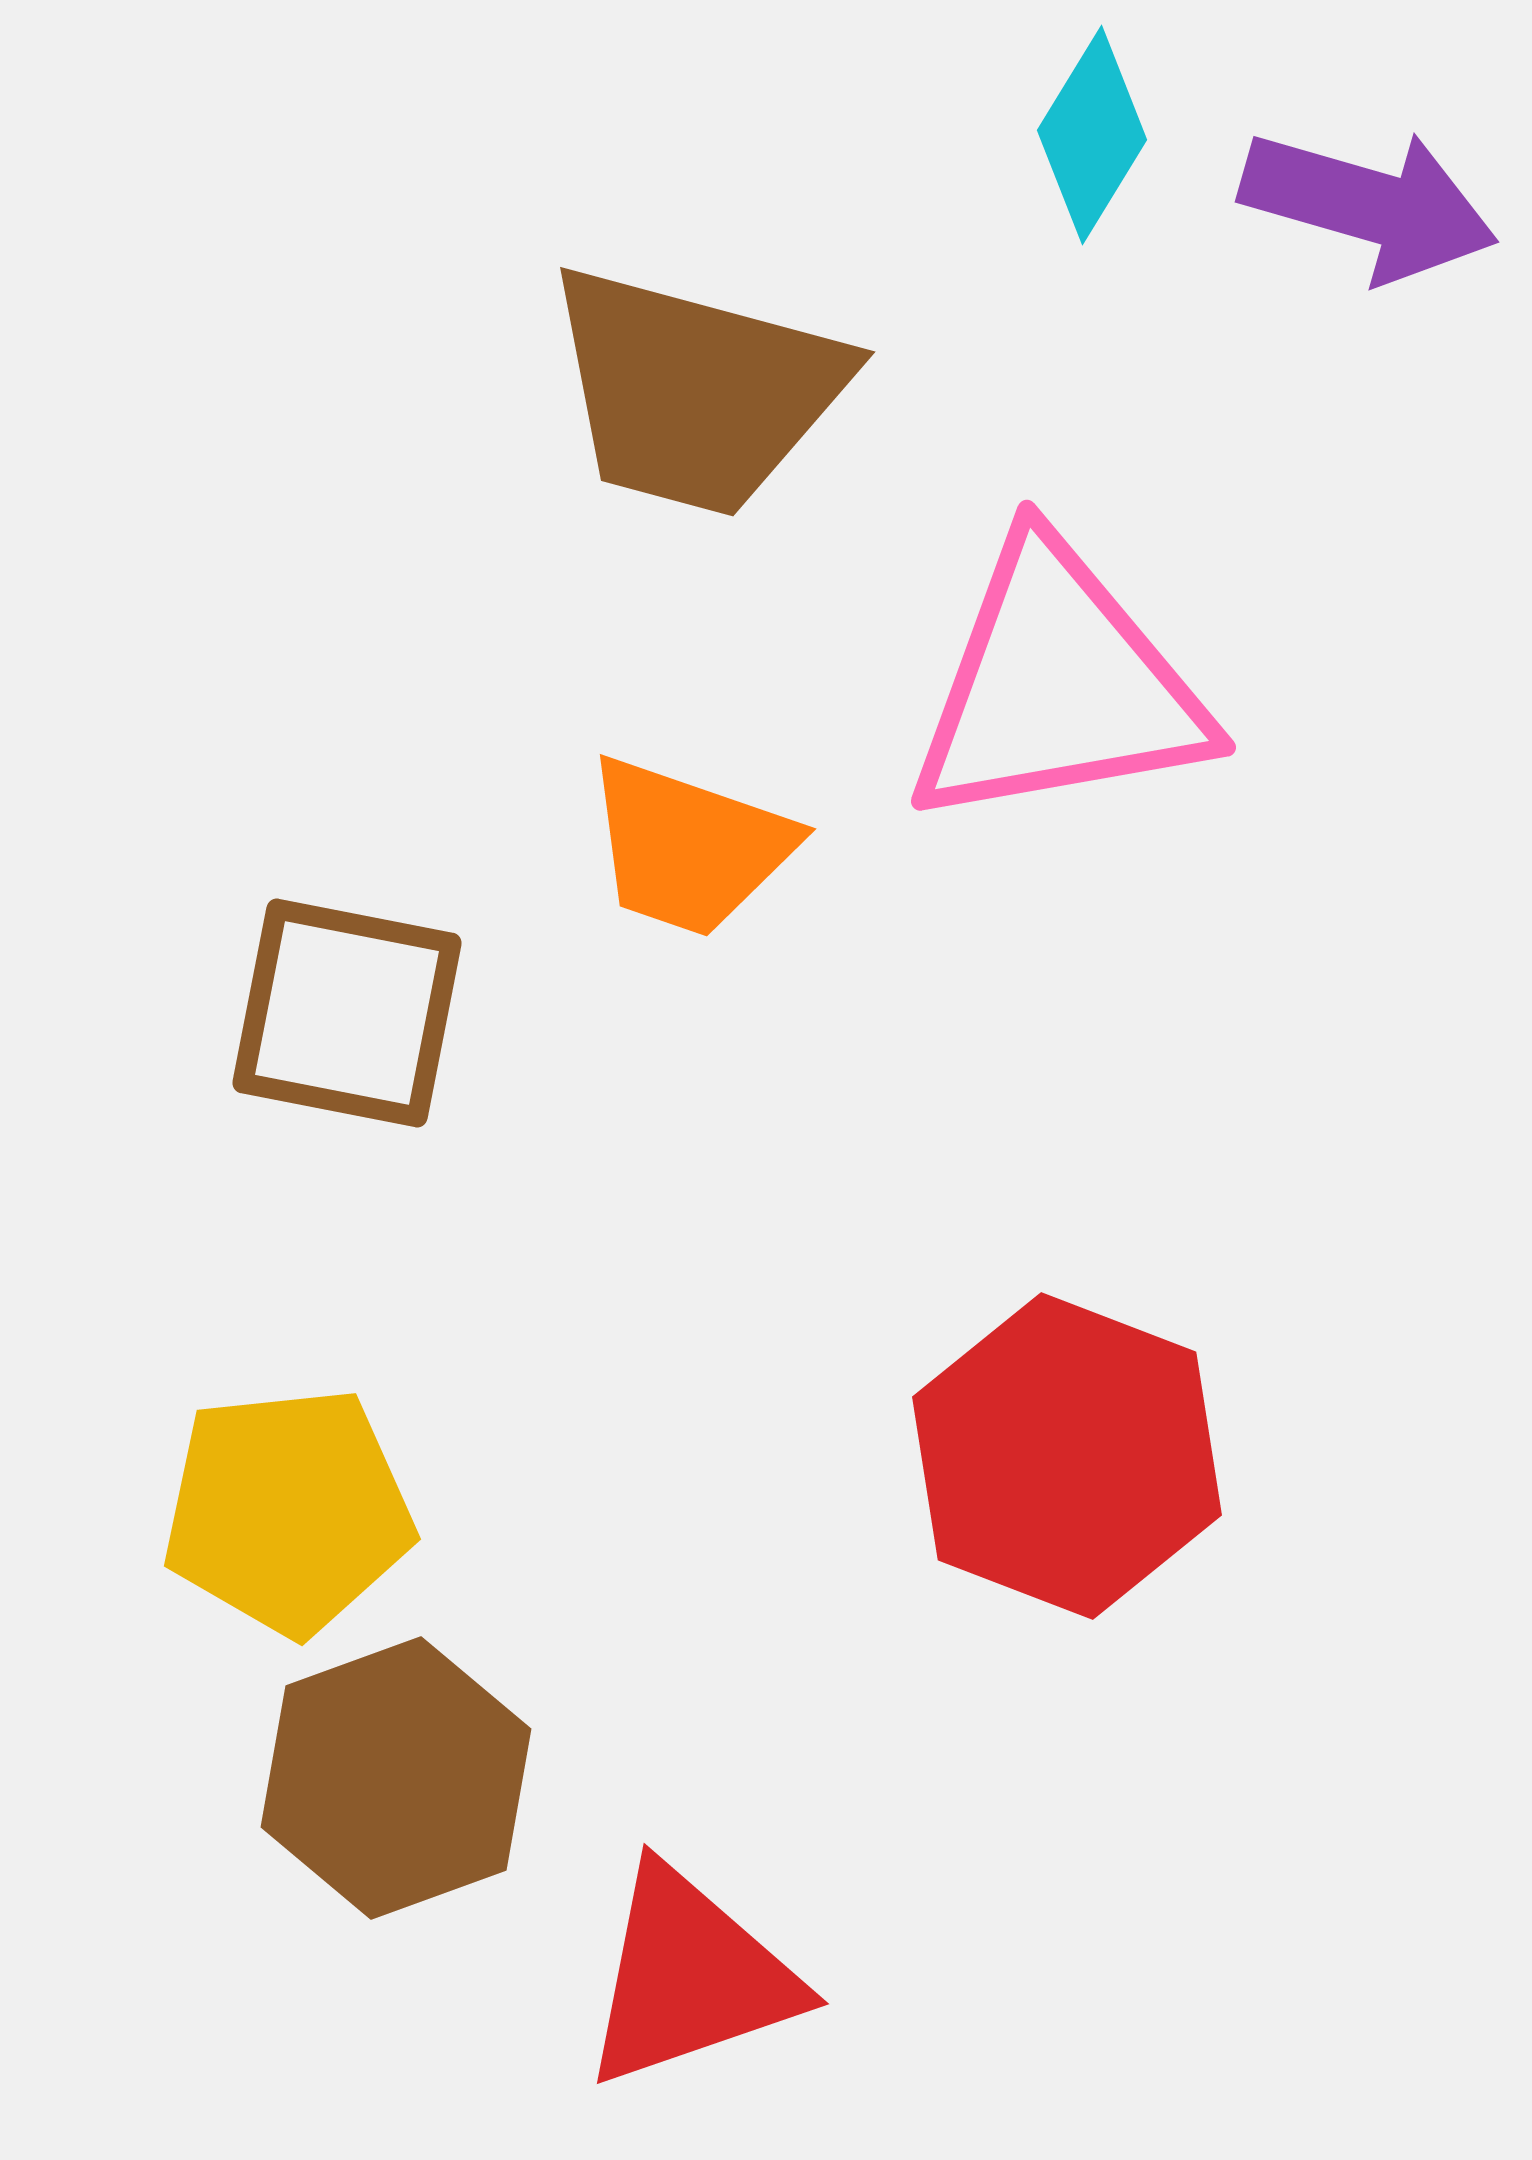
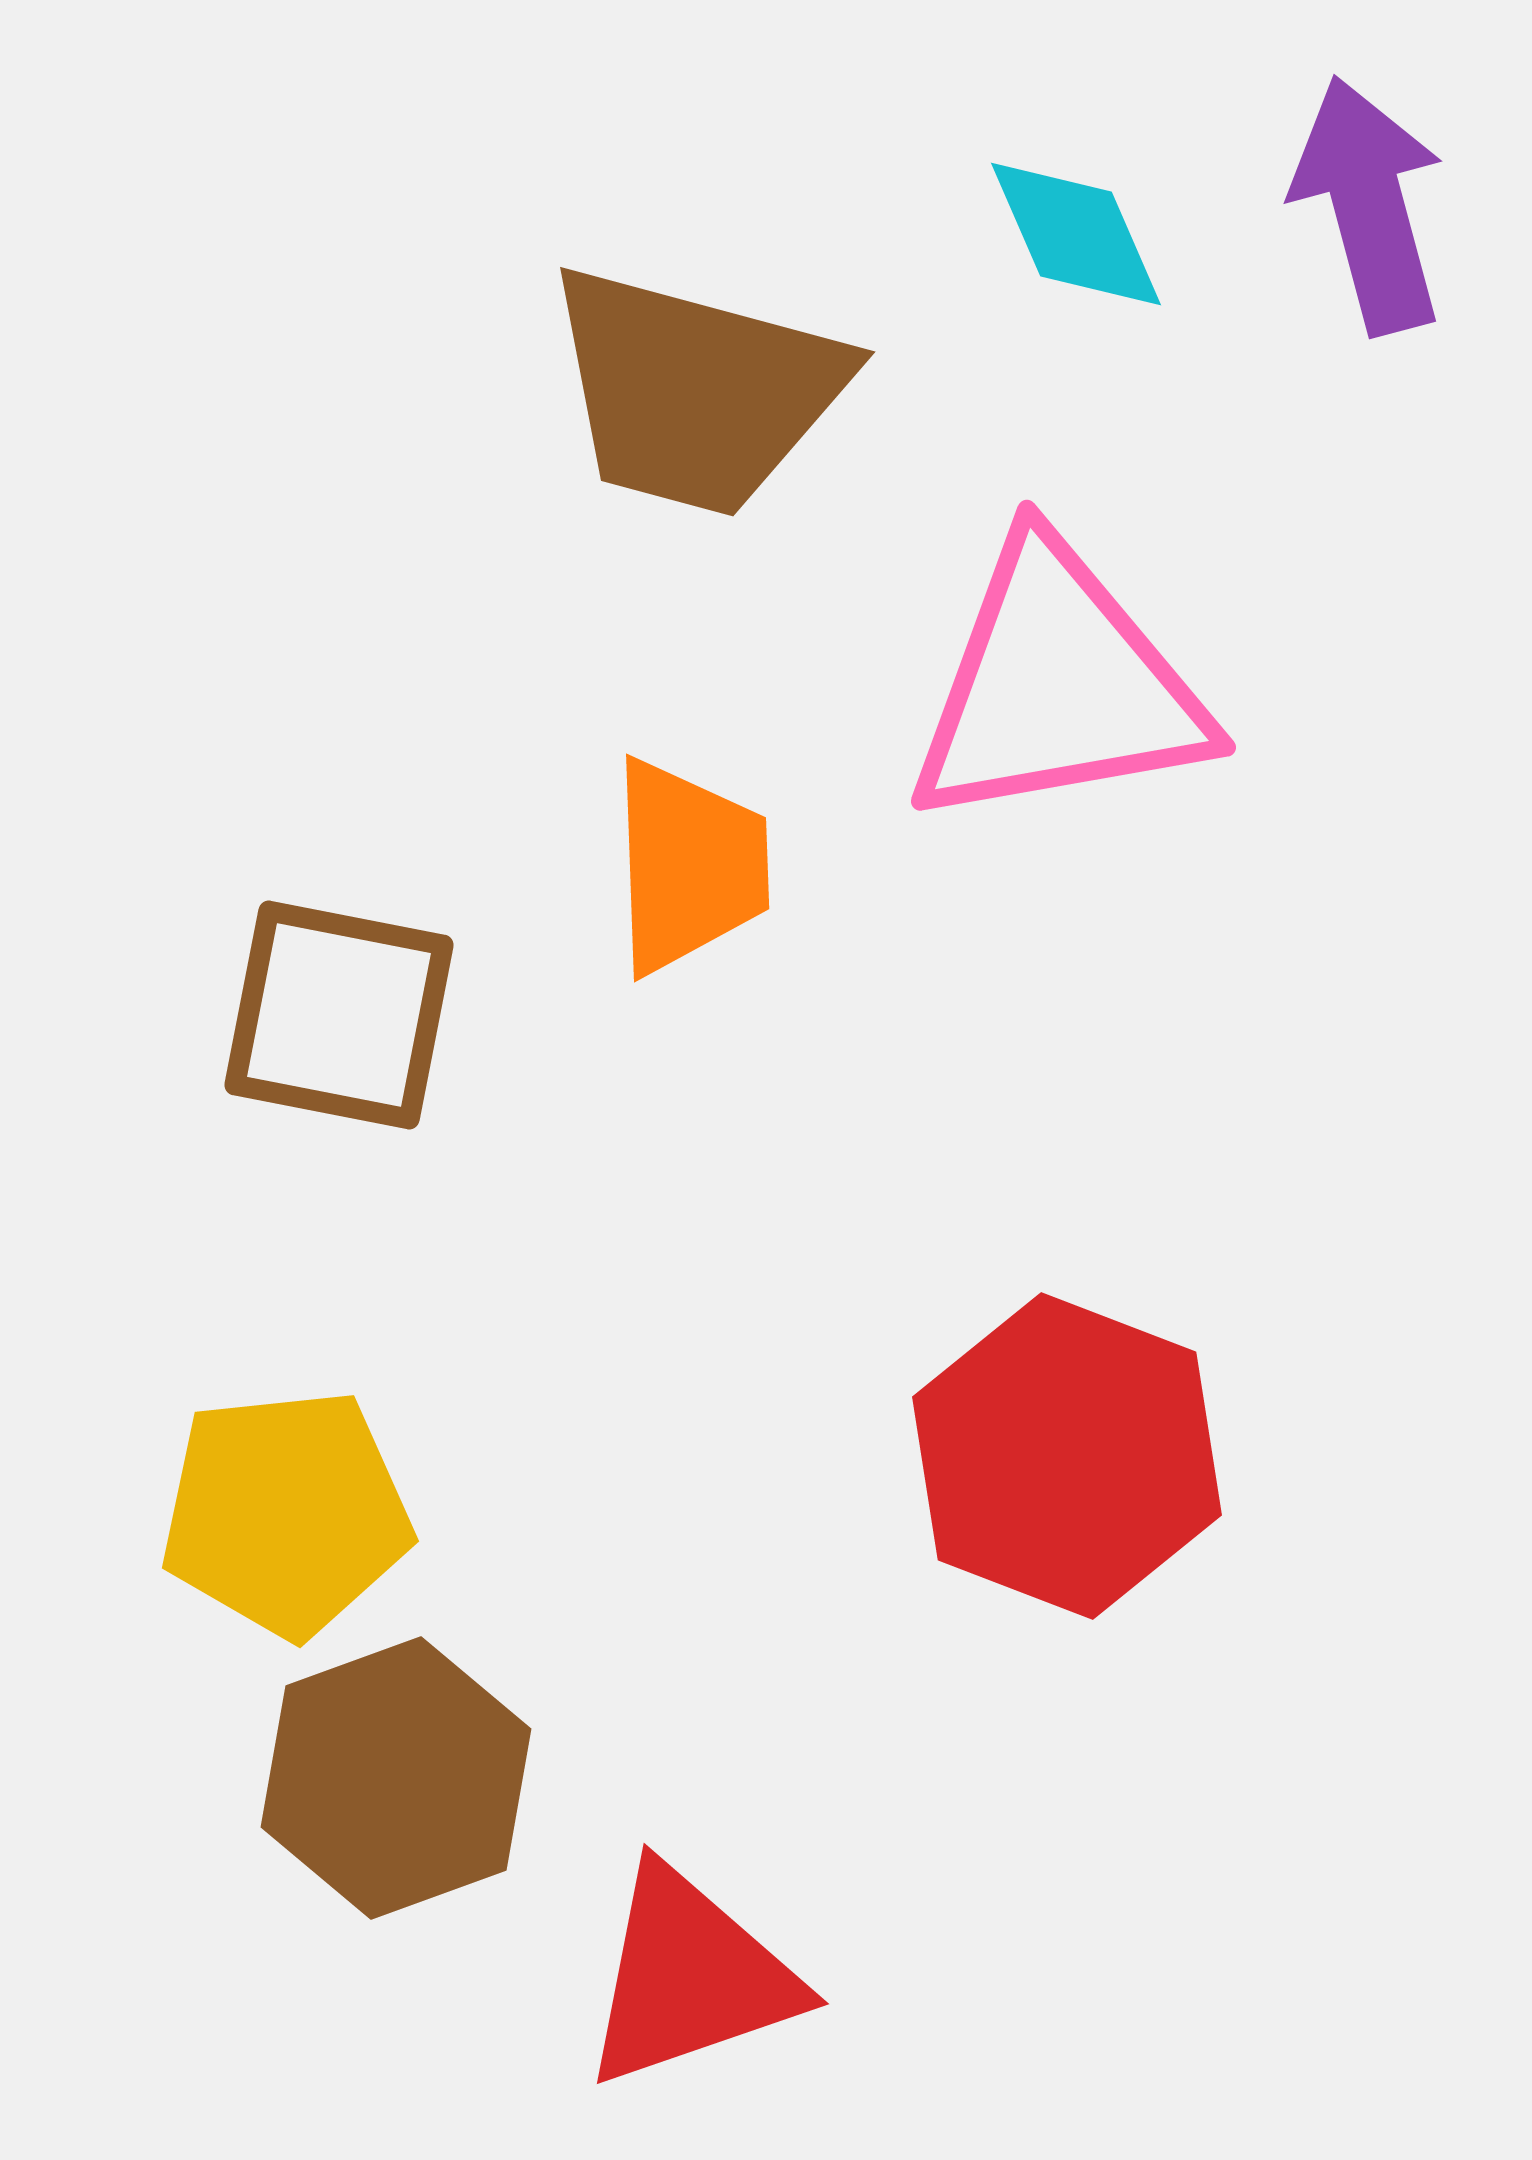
cyan diamond: moved 16 px left, 99 px down; rotated 55 degrees counterclockwise
purple arrow: rotated 121 degrees counterclockwise
orange trapezoid: moved 19 px down; rotated 111 degrees counterclockwise
brown square: moved 8 px left, 2 px down
yellow pentagon: moved 2 px left, 2 px down
